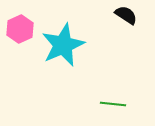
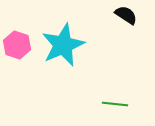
pink hexagon: moved 3 px left, 16 px down; rotated 16 degrees counterclockwise
green line: moved 2 px right
